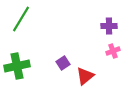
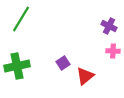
purple cross: rotated 28 degrees clockwise
pink cross: rotated 24 degrees clockwise
